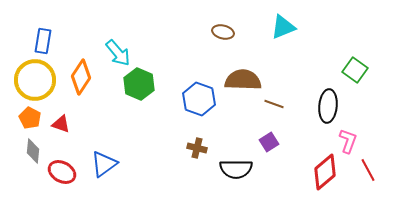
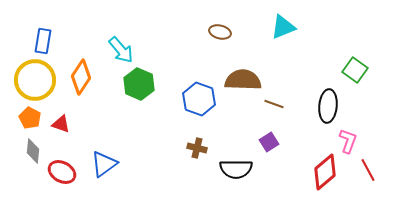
brown ellipse: moved 3 px left
cyan arrow: moved 3 px right, 3 px up
